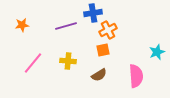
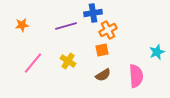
orange square: moved 1 px left
yellow cross: rotated 28 degrees clockwise
brown semicircle: moved 4 px right
